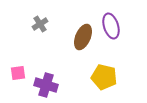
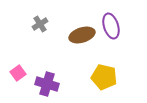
brown ellipse: moved 1 px left, 2 px up; rotated 50 degrees clockwise
pink square: rotated 28 degrees counterclockwise
purple cross: moved 1 px right, 1 px up
